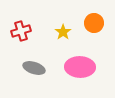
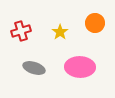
orange circle: moved 1 px right
yellow star: moved 3 px left
